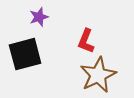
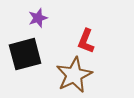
purple star: moved 1 px left, 1 px down
brown star: moved 24 px left
